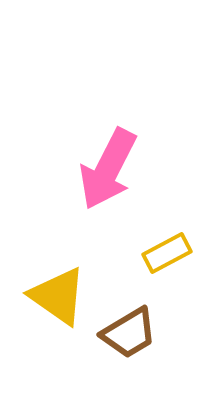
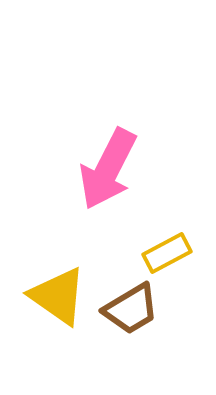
brown trapezoid: moved 2 px right, 24 px up
